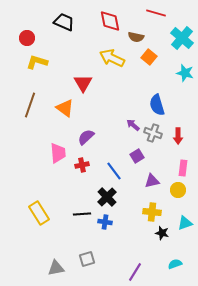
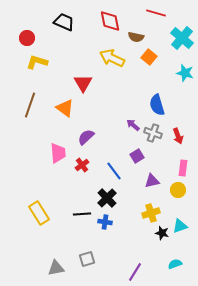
red arrow: rotated 21 degrees counterclockwise
red cross: rotated 24 degrees counterclockwise
black cross: moved 1 px down
yellow cross: moved 1 px left, 1 px down; rotated 24 degrees counterclockwise
cyan triangle: moved 5 px left, 3 px down
